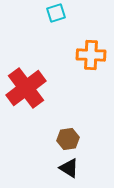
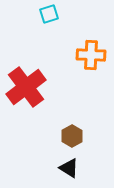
cyan square: moved 7 px left, 1 px down
red cross: moved 1 px up
brown hexagon: moved 4 px right, 3 px up; rotated 20 degrees counterclockwise
